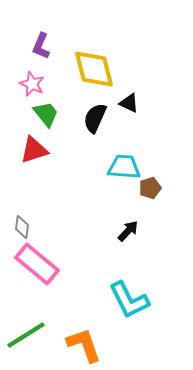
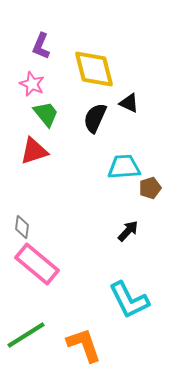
red triangle: moved 1 px down
cyan trapezoid: rotated 8 degrees counterclockwise
